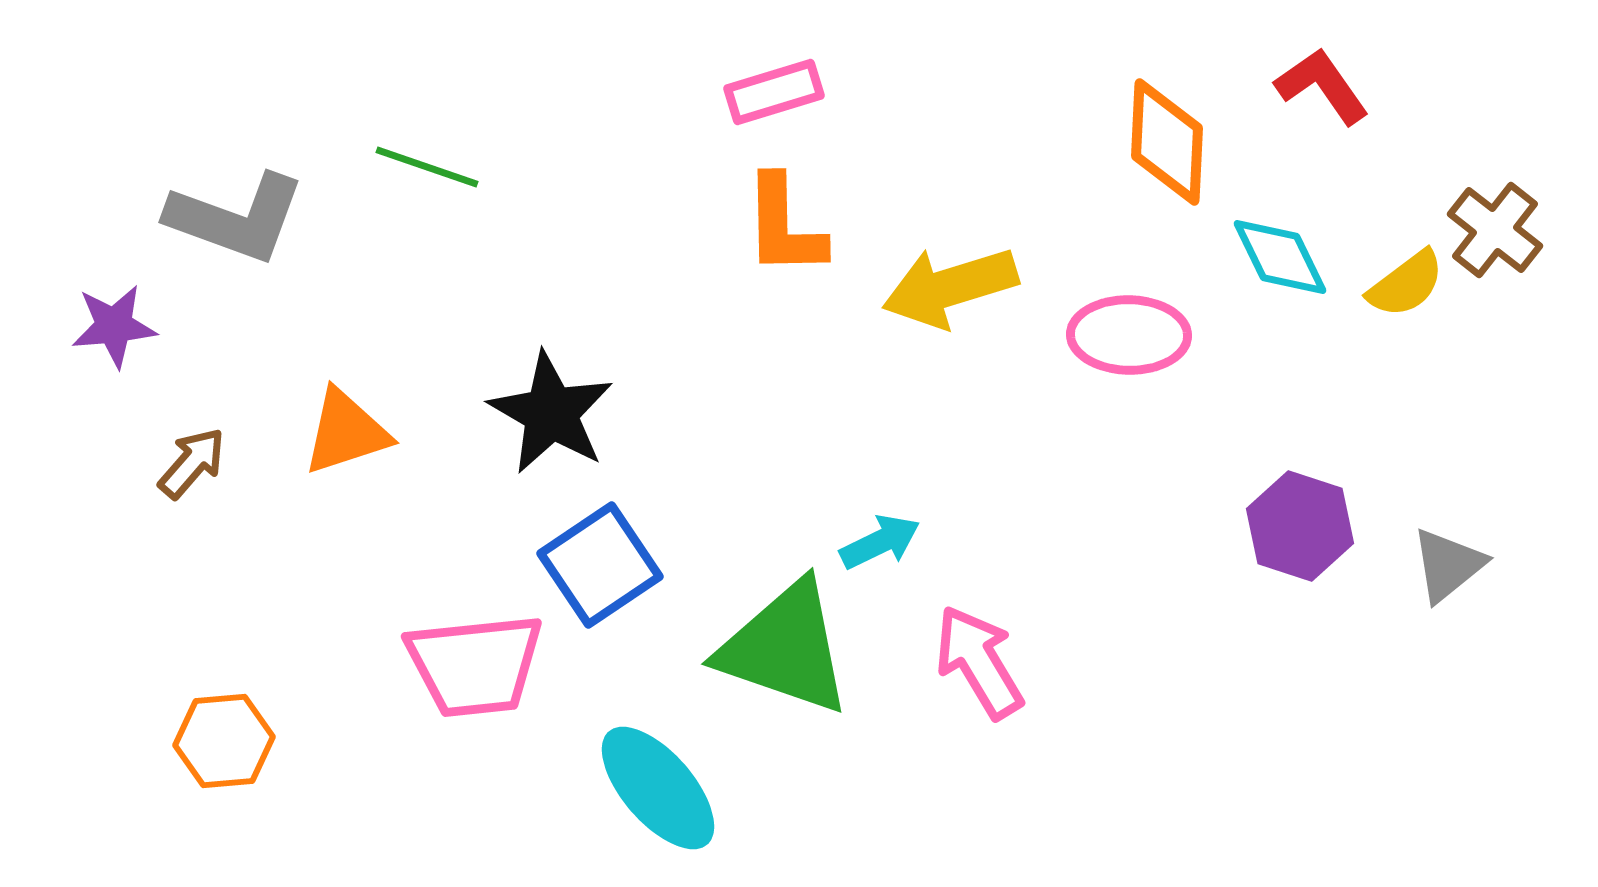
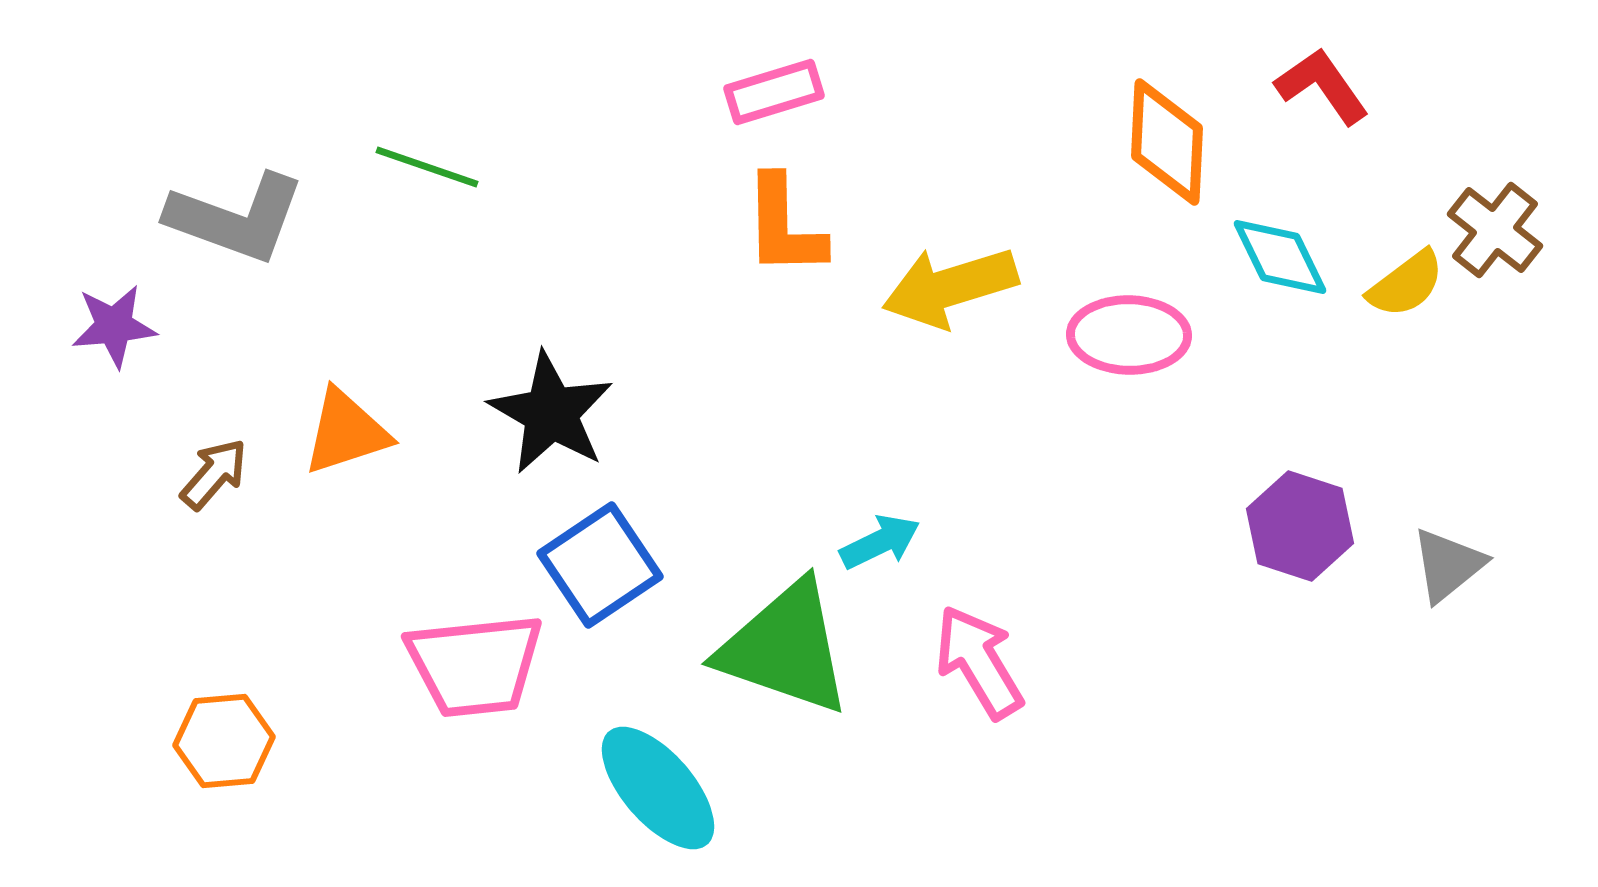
brown arrow: moved 22 px right, 11 px down
